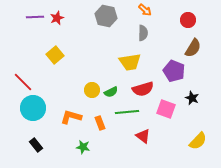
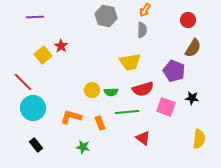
orange arrow: rotated 80 degrees clockwise
red star: moved 4 px right, 28 px down; rotated 16 degrees counterclockwise
gray semicircle: moved 1 px left, 3 px up
yellow square: moved 12 px left
green semicircle: rotated 24 degrees clockwise
black star: rotated 16 degrees counterclockwise
pink square: moved 2 px up
red triangle: moved 2 px down
yellow semicircle: moved 1 px right, 2 px up; rotated 36 degrees counterclockwise
